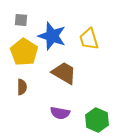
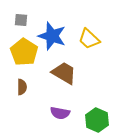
yellow trapezoid: rotated 30 degrees counterclockwise
